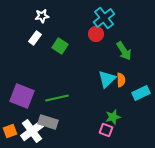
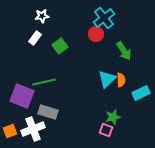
green square: rotated 21 degrees clockwise
green line: moved 13 px left, 16 px up
gray rectangle: moved 10 px up
white cross: moved 1 px right, 2 px up; rotated 15 degrees clockwise
